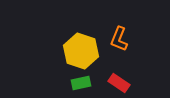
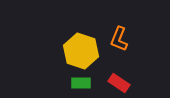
green rectangle: rotated 12 degrees clockwise
